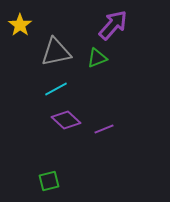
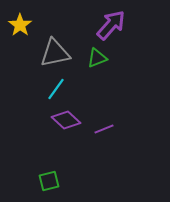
purple arrow: moved 2 px left
gray triangle: moved 1 px left, 1 px down
cyan line: rotated 25 degrees counterclockwise
